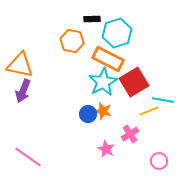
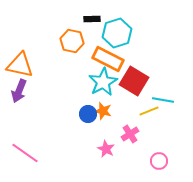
red square: moved 1 px up; rotated 28 degrees counterclockwise
purple arrow: moved 4 px left
pink line: moved 3 px left, 4 px up
